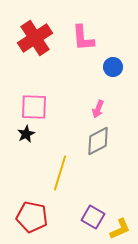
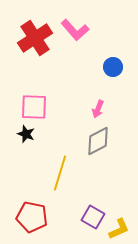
pink L-shape: moved 8 px left, 8 px up; rotated 36 degrees counterclockwise
black star: rotated 24 degrees counterclockwise
yellow L-shape: moved 1 px left
